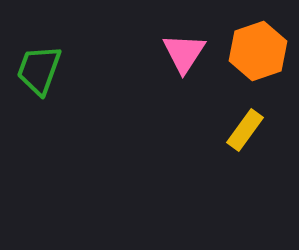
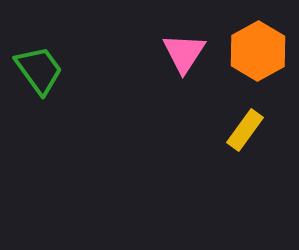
orange hexagon: rotated 10 degrees counterclockwise
green trapezoid: rotated 124 degrees clockwise
